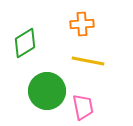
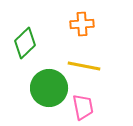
green diamond: rotated 12 degrees counterclockwise
yellow line: moved 4 px left, 5 px down
green circle: moved 2 px right, 3 px up
